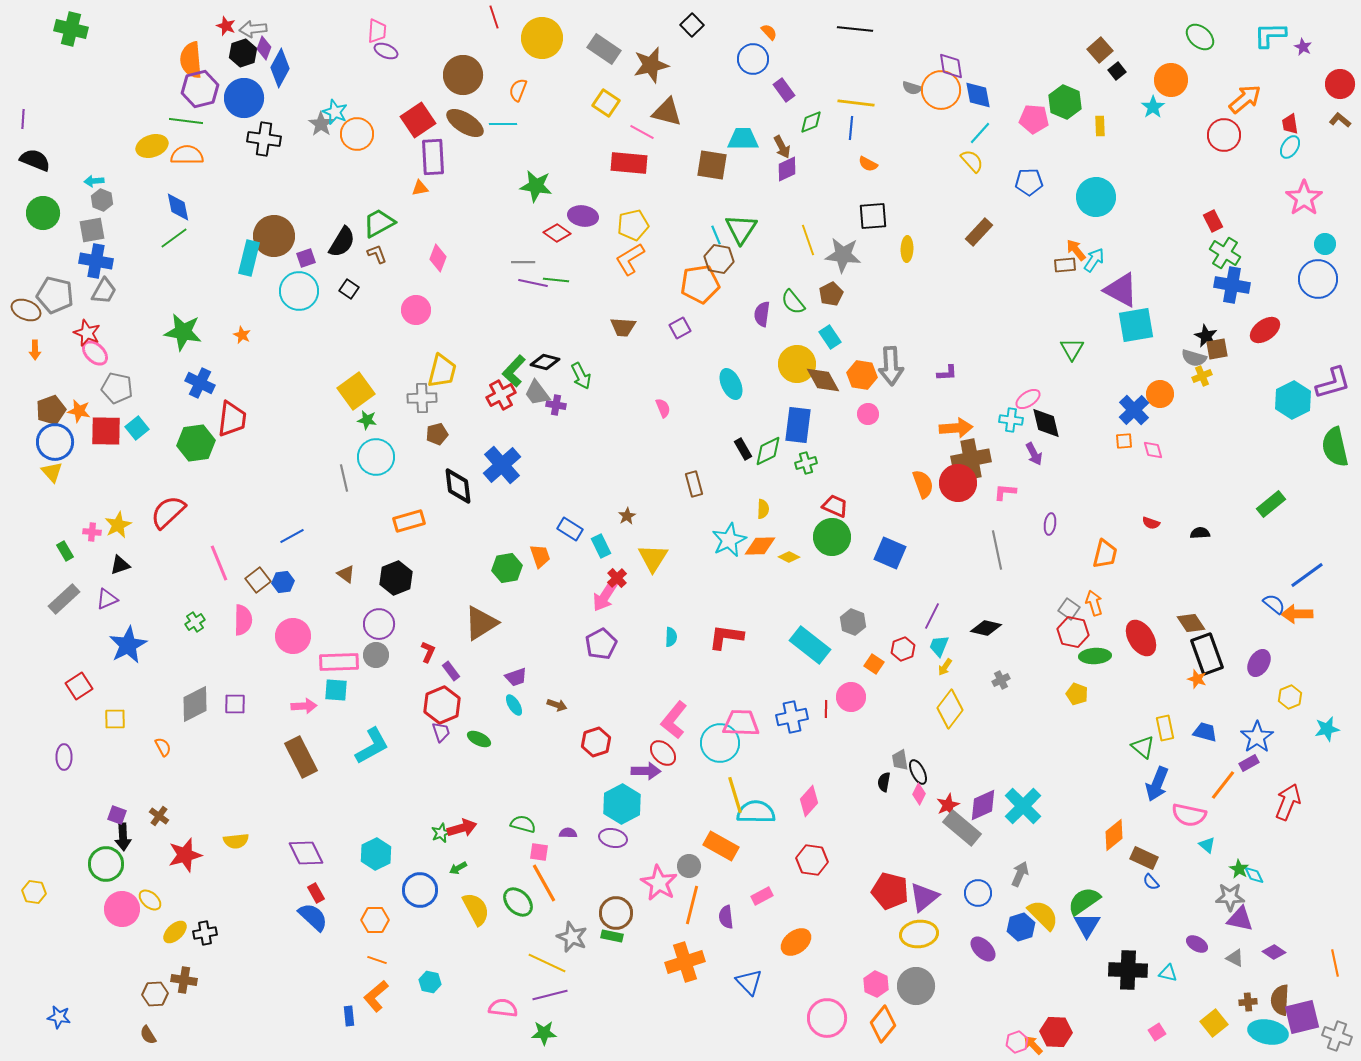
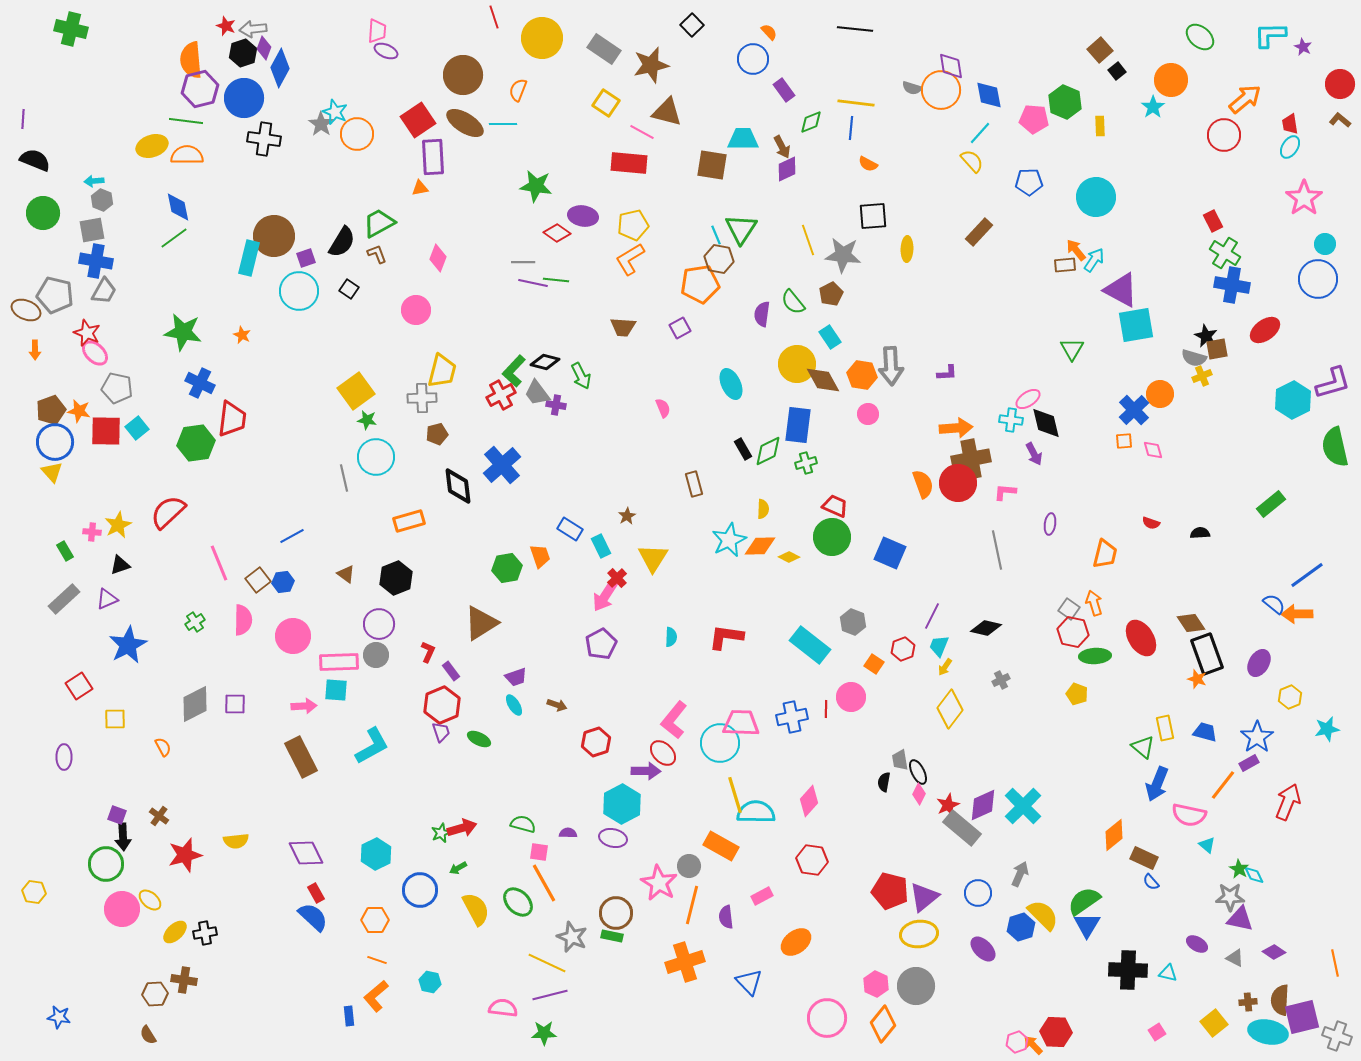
blue diamond at (978, 95): moved 11 px right
